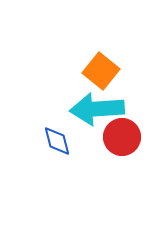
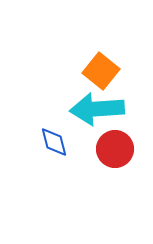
red circle: moved 7 px left, 12 px down
blue diamond: moved 3 px left, 1 px down
